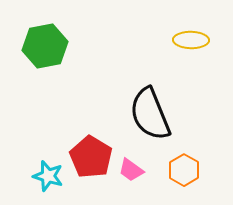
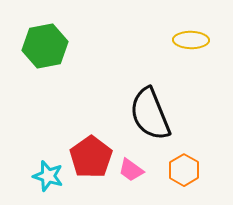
red pentagon: rotated 6 degrees clockwise
